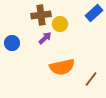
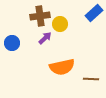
brown cross: moved 1 px left, 1 px down
brown line: rotated 56 degrees clockwise
